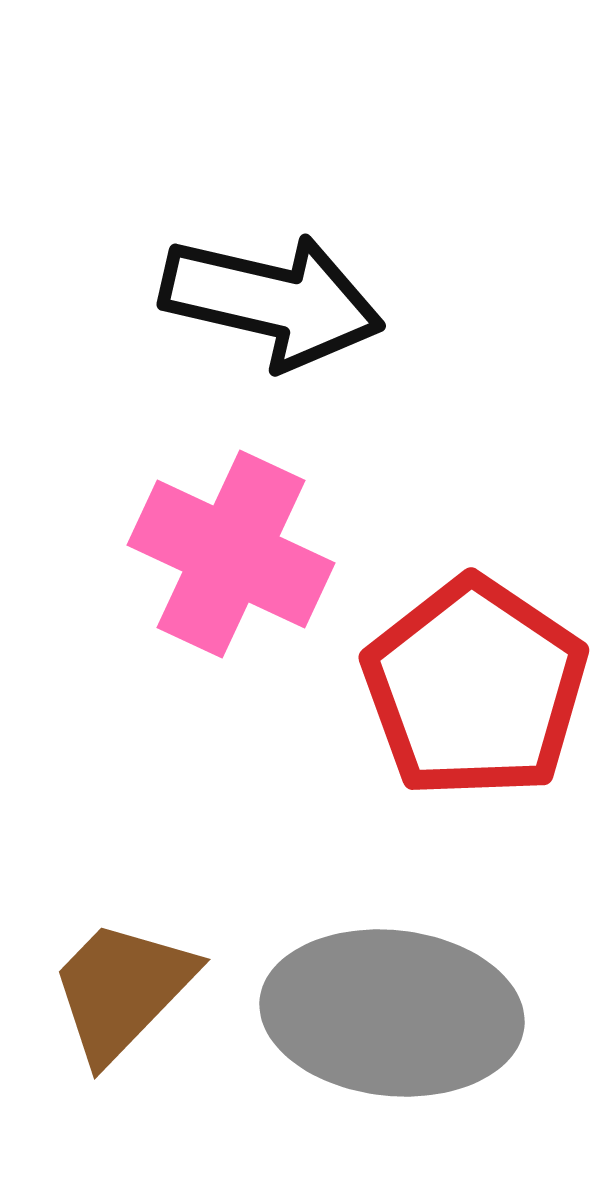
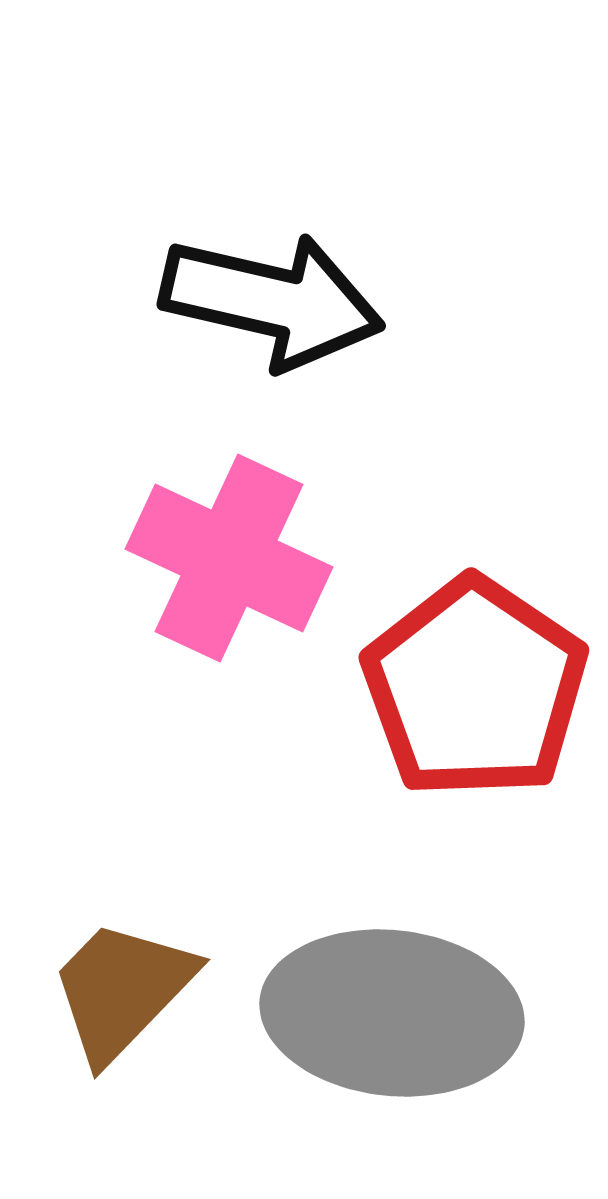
pink cross: moved 2 px left, 4 px down
